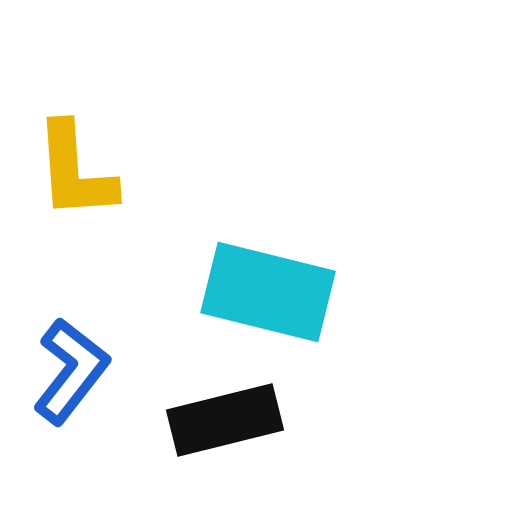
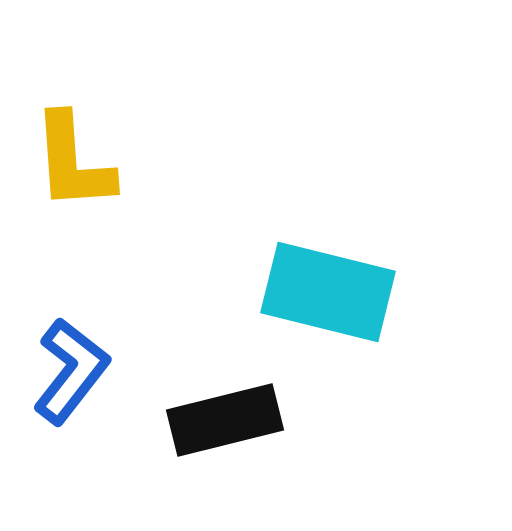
yellow L-shape: moved 2 px left, 9 px up
cyan rectangle: moved 60 px right
